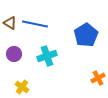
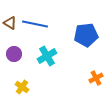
blue pentagon: rotated 25 degrees clockwise
cyan cross: rotated 12 degrees counterclockwise
orange cross: moved 2 px left
